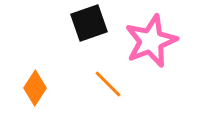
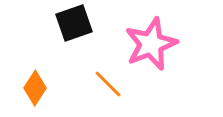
black square: moved 15 px left
pink star: moved 3 px down
